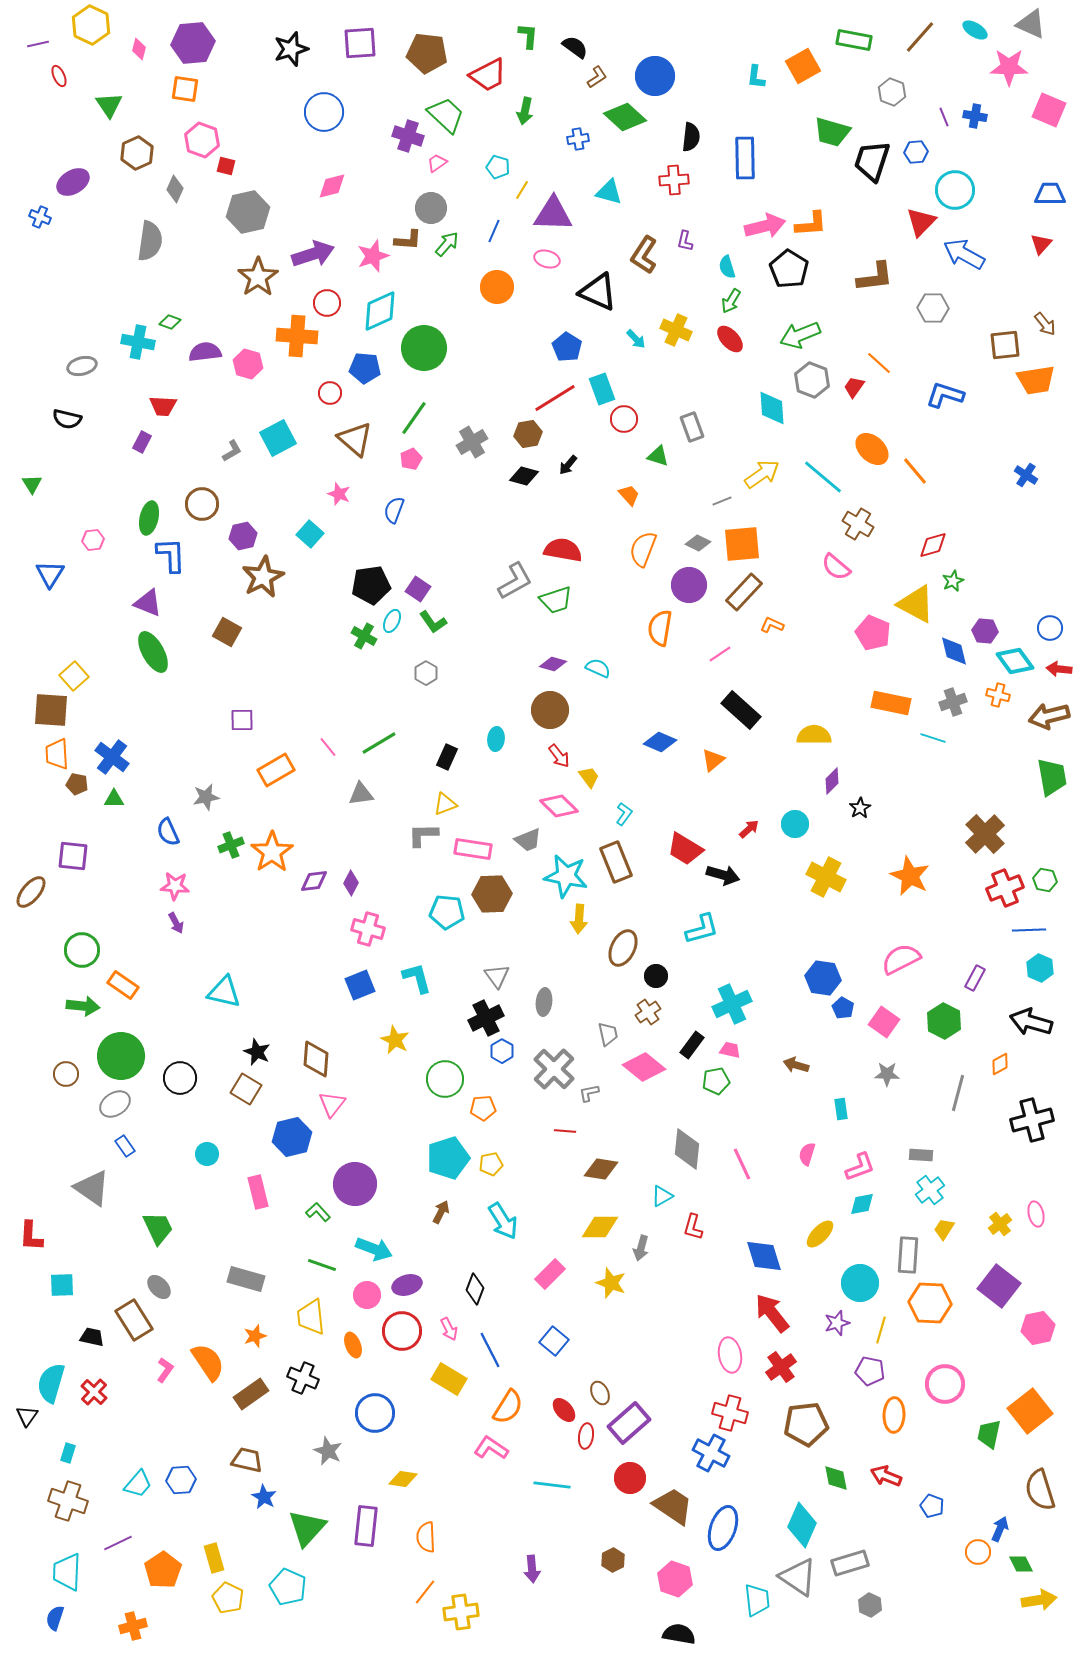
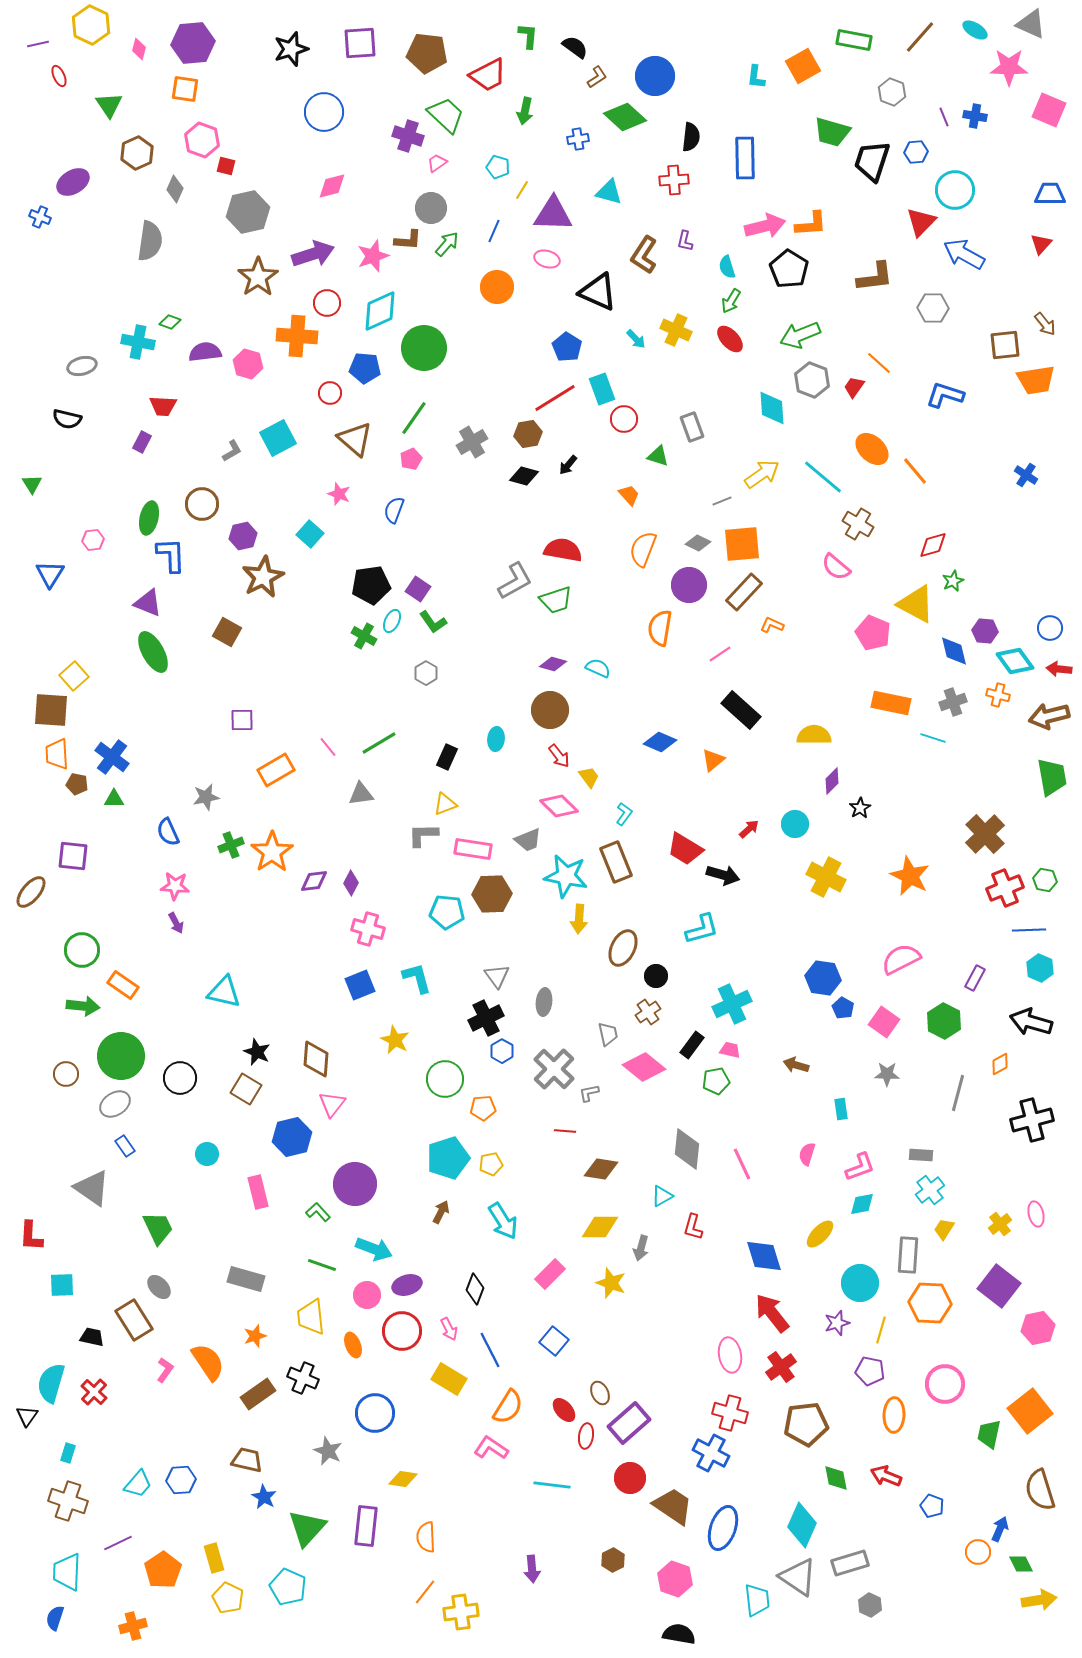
brown rectangle at (251, 1394): moved 7 px right
